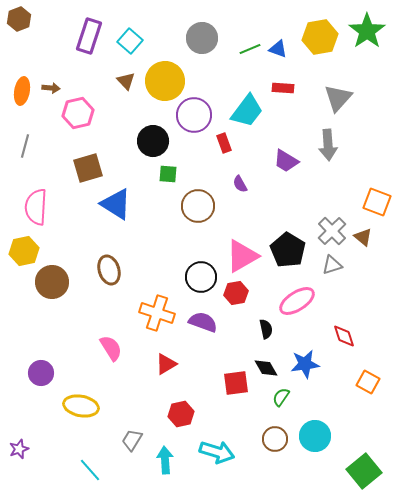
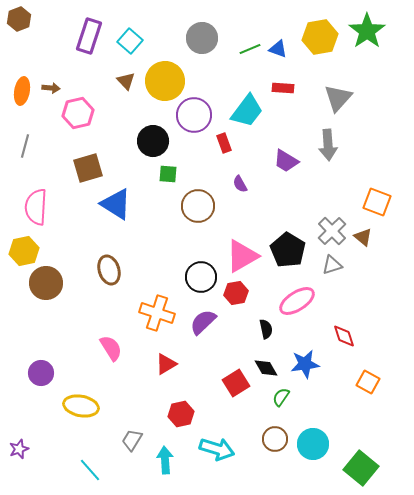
brown circle at (52, 282): moved 6 px left, 1 px down
purple semicircle at (203, 322): rotated 64 degrees counterclockwise
red square at (236, 383): rotated 24 degrees counterclockwise
cyan circle at (315, 436): moved 2 px left, 8 px down
cyan arrow at (217, 452): moved 3 px up
green square at (364, 471): moved 3 px left, 3 px up; rotated 12 degrees counterclockwise
